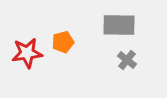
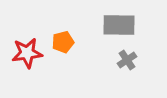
gray cross: rotated 18 degrees clockwise
